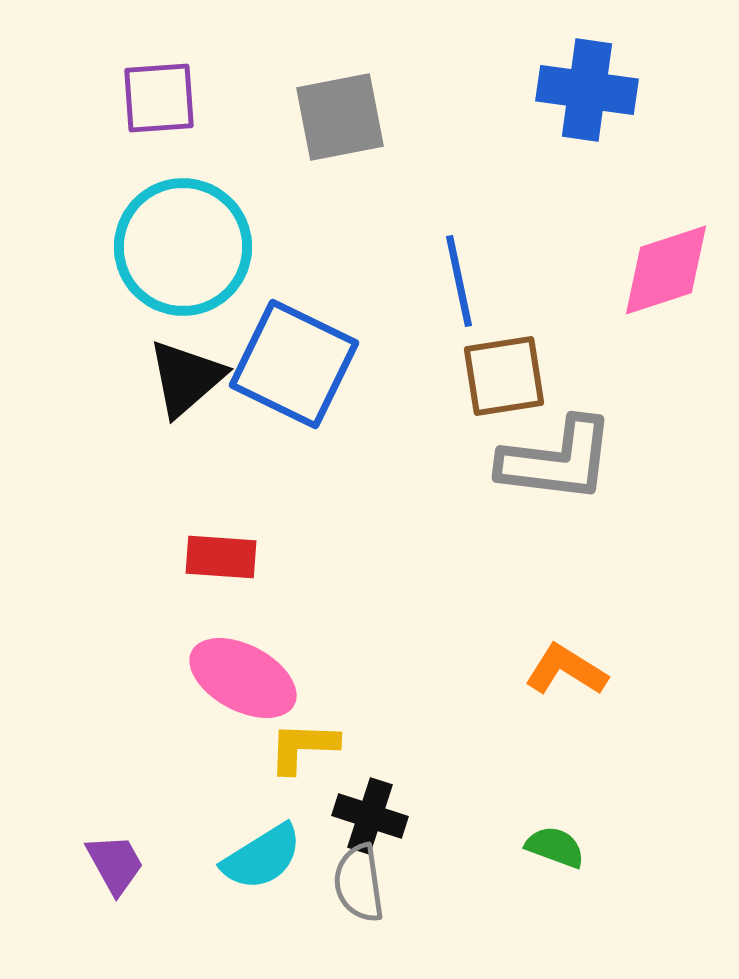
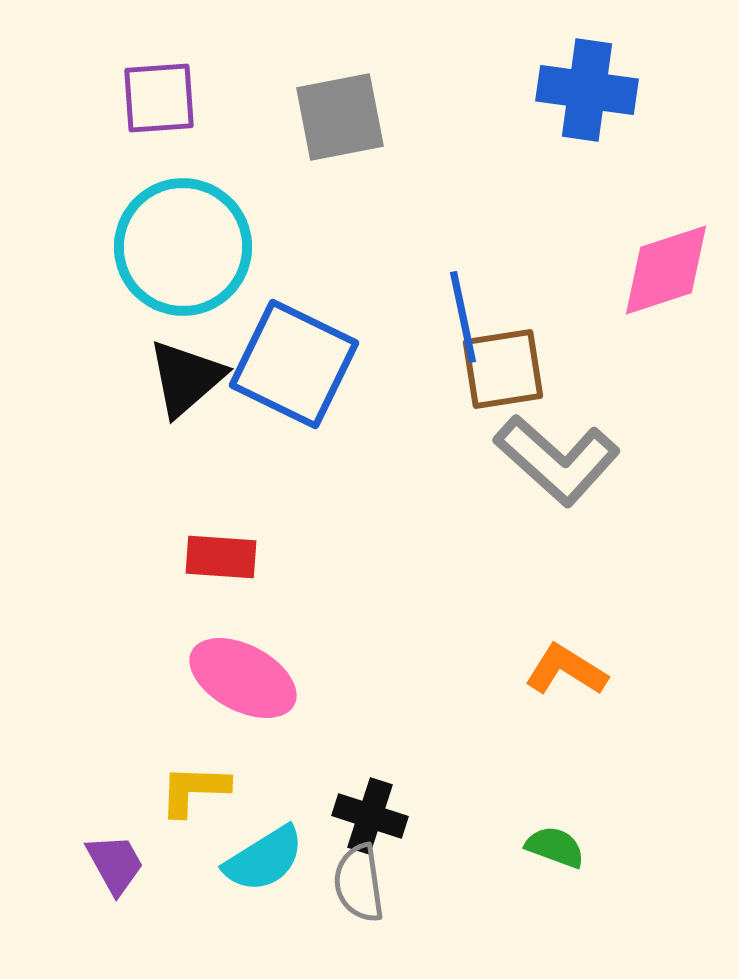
blue line: moved 4 px right, 36 px down
brown square: moved 1 px left, 7 px up
gray L-shape: rotated 35 degrees clockwise
yellow L-shape: moved 109 px left, 43 px down
cyan semicircle: moved 2 px right, 2 px down
